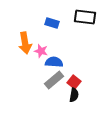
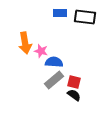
blue rectangle: moved 8 px right, 10 px up; rotated 16 degrees counterclockwise
red square: rotated 24 degrees counterclockwise
black semicircle: rotated 64 degrees counterclockwise
